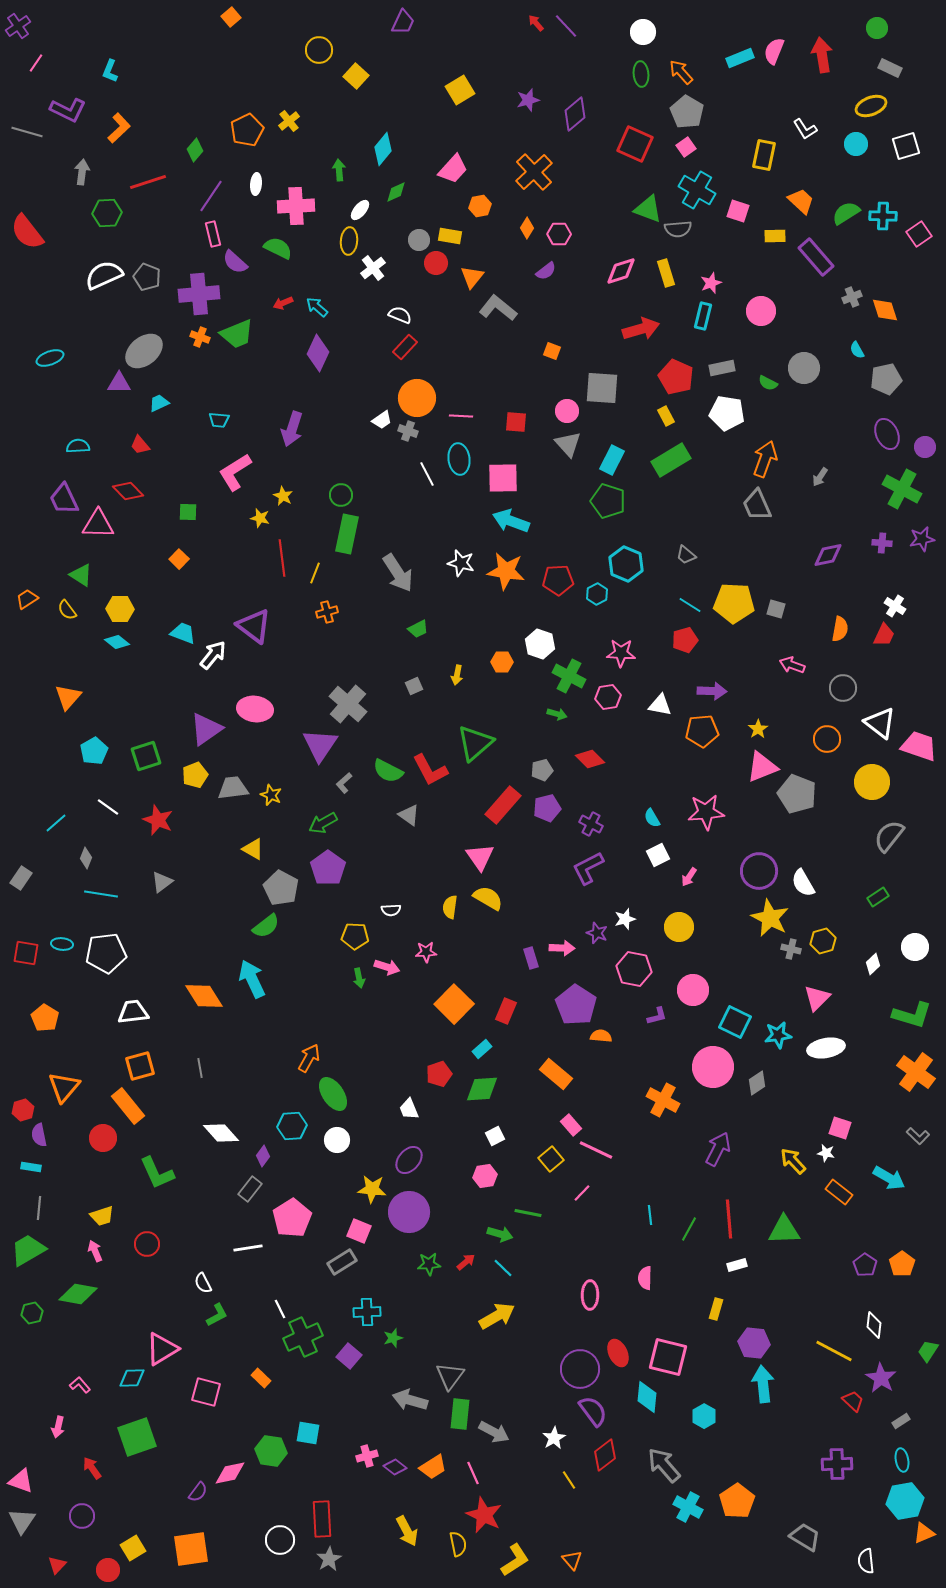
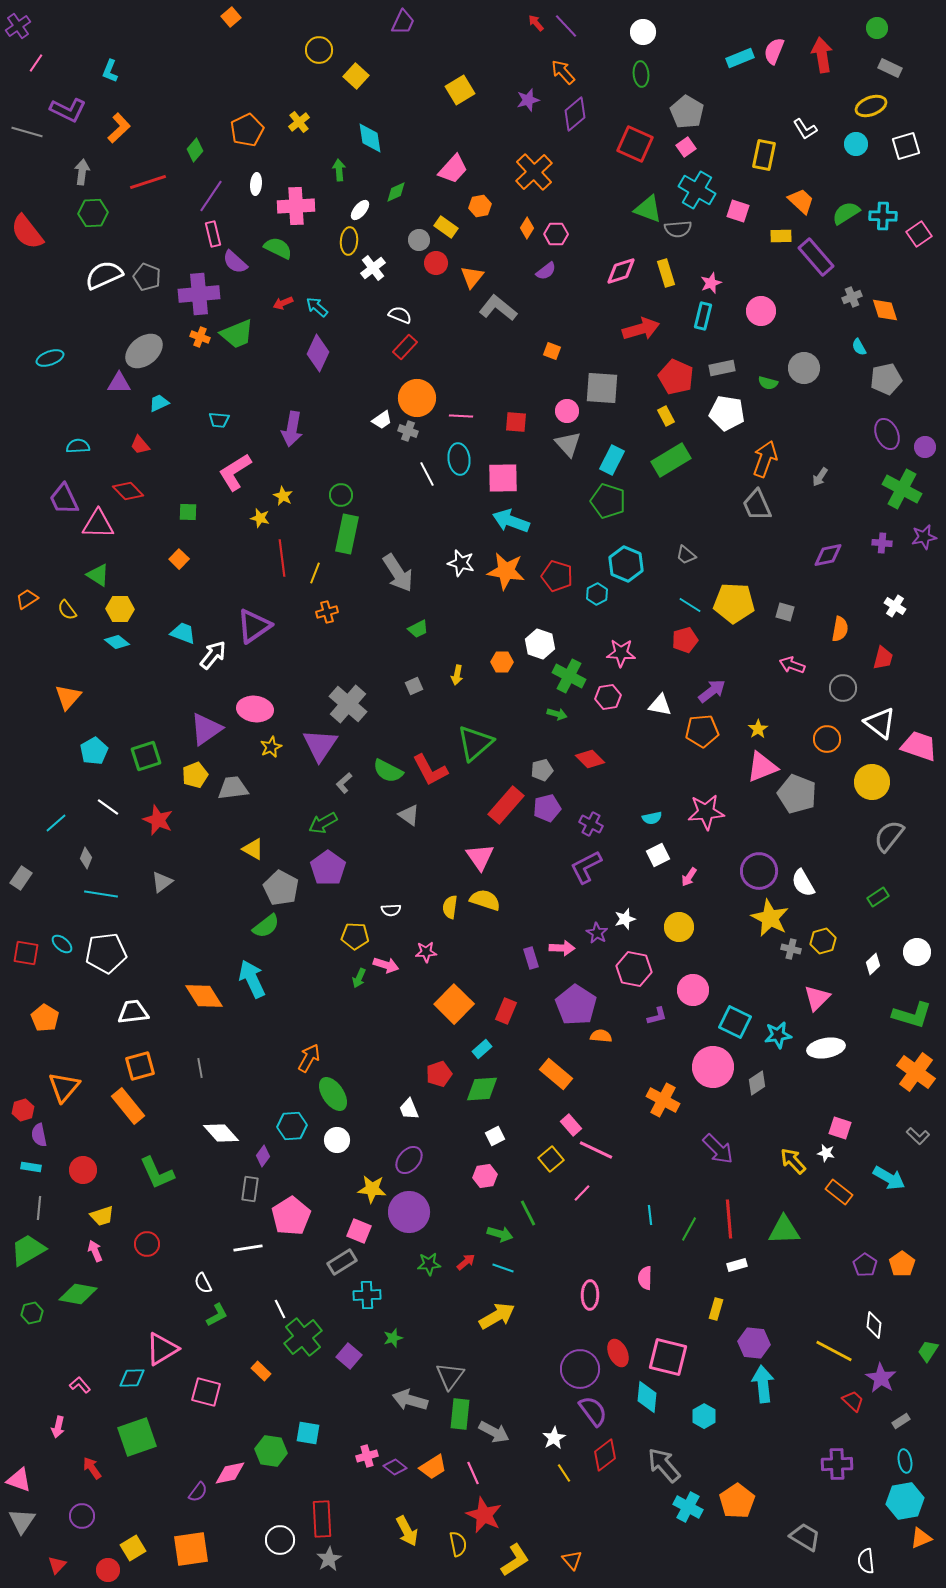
orange arrow at (681, 72): moved 118 px left
yellow cross at (289, 121): moved 10 px right, 1 px down
cyan diamond at (383, 149): moved 13 px left, 11 px up; rotated 48 degrees counterclockwise
green hexagon at (107, 213): moved 14 px left
pink hexagon at (559, 234): moved 3 px left
yellow rectangle at (450, 236): moved 4 px left, 9 px up; rotated 25 degrees clockwise
yellow rectangle at (775, 236): moved 6 px right
cyan semicircle at (857, 350): moved 2 px right, 3 px up
green semicircle at (768, 383): rotated 12 degrees counterclockwise
purple arrow at (292, 429): rotated 8 degrees counterclockwise
purple star at (922, 539): moved 2 px right, 2 px up
green triangle at (81, 575): moved 17 px right
red pentagon at (558, 580): moved 1 px left, 4 px up; rotated 20 degrees clockwise
gray square at (776, 609): moved 9 px right, 3 px down
purple triangle at (254, 626): rotated 48 degrees clockwise
red trapezoid at (884, 635): moved 1 px left, 23 px down; rotated 10 degrees counterclockwise
purple arrow at (712, 691): rotated 40 degrees counterclockwise
yellow star at (271, 795): moved 48 px up; rotated 25 degrees clockwise
red rectangle at (503, 805): moved 3 px right
cyan semicircle at (652, 818): rotated 72 degrees counterclockwise
purple L-shape at (588, 868): moved 2 px left, 1 px up
yellow semicircle at (488, 898): moved 3 px left, 2 px down; rotated 12 degrees counterclockwise
purple star at (597, 933): rotated 10 degrees clockwise
cyan ellipse at (62, 944): rotated 35 degrees clockwise
white circle at (915, 947): moved 2 px right, 5 px down
pink arrow at (387, 967): moved 1 px left, 2 px up
green arrow at (359, 978): rotated 36 degrees clockwise
red circle at (103, 1138): moved 20 px left, 32 px down
purple arrow at (718, 1149): rotated 108 degrees clockwise
gray rectangle at (250, 1189): rotated 30 degrees counterclockwise
green line at (528, 1213): rotated 52 degrees clockwise
pink pentagon at (292, 1218): moved 1 px left, 2 px up
cyan line at (503, 1268): rotated 25 degrees counterclockwise
cyan cross at (367, 1312): moved 17 px up
green cross at (303, 1337): rotated 15 degrees counterclockwise
orange rectangle at (261, 1378): moved 7 px up
cyan ellipse at (902, 1460): moved 3 px right, 1 px down
yellow line at (569, 1480): moved 5 px left, 7 px up
pink triangle at (21, 1481): moved 2 px left, 1 px up
orange triangle at (924, 1533): moved 3 px left, 5 px down
